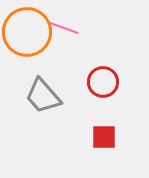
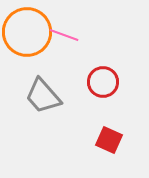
pink line: moved 7 px down
red square: moved 5 px right, 3 px down; rotated 24 degrees clockwise
